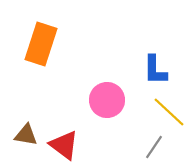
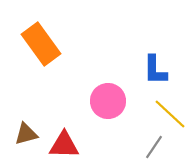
orange rectangle: rotated 54 degrees counterclockwise
pink circle: moved 1 px right, 1 px down
yellow line: moved 1 px right, 2 px down
brown triangle: moved 1 px up; rotated 25 degrees counterclockwise
red triangle: rotated 36 degrees counterclockwise
